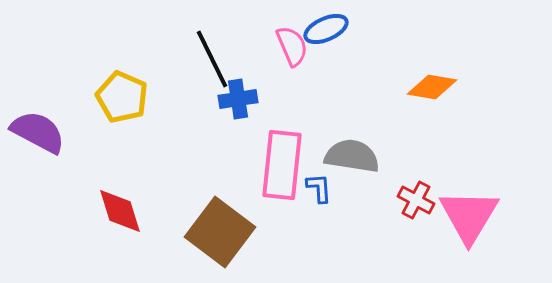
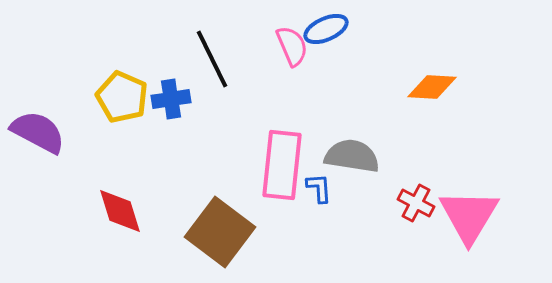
orange diamond: rotated 6 degrees counterclockwise
blue cross: moved 67 px left
red cross: moved 3 px down
